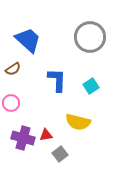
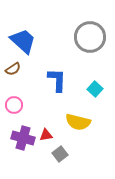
blue trapezoid: moved 5 px left, 1 px down
cyan square: moved 4 px right, 3 px down; rotated 14 degrees counterclockwise
pink circle: moved 3 px right, 2 px down
